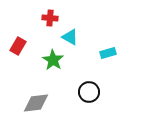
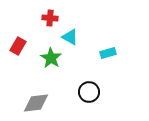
green star: moved 2 px left, 2 px up
